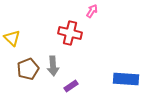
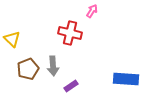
yellow triangle: moved 1 px down
